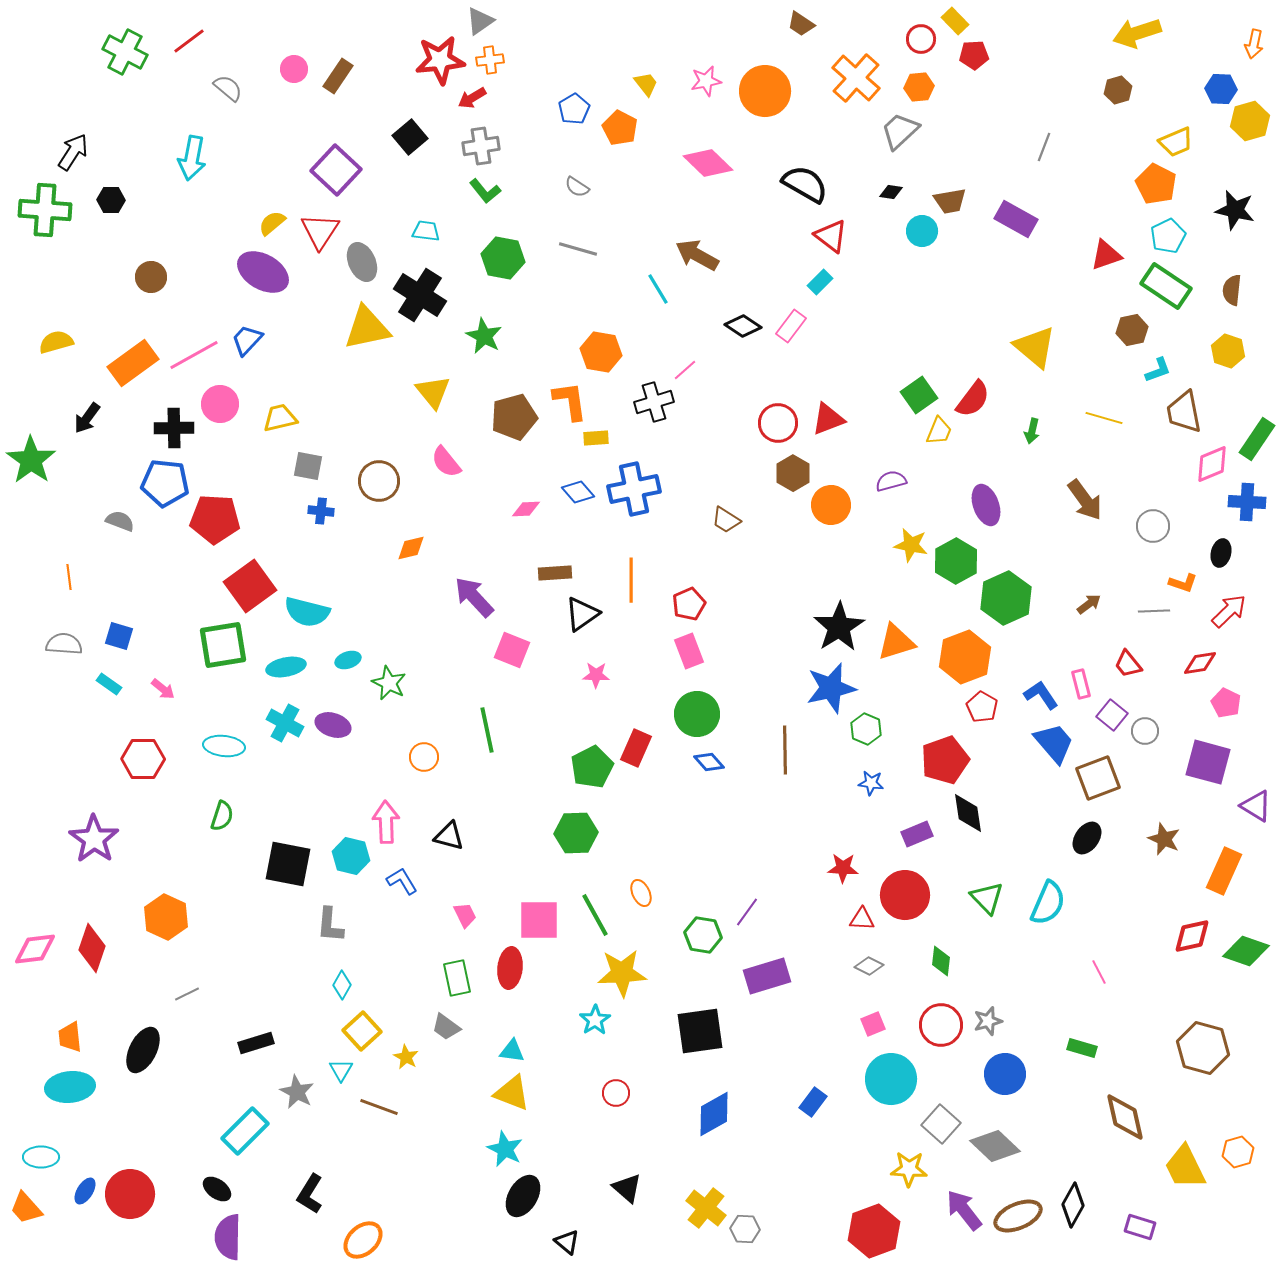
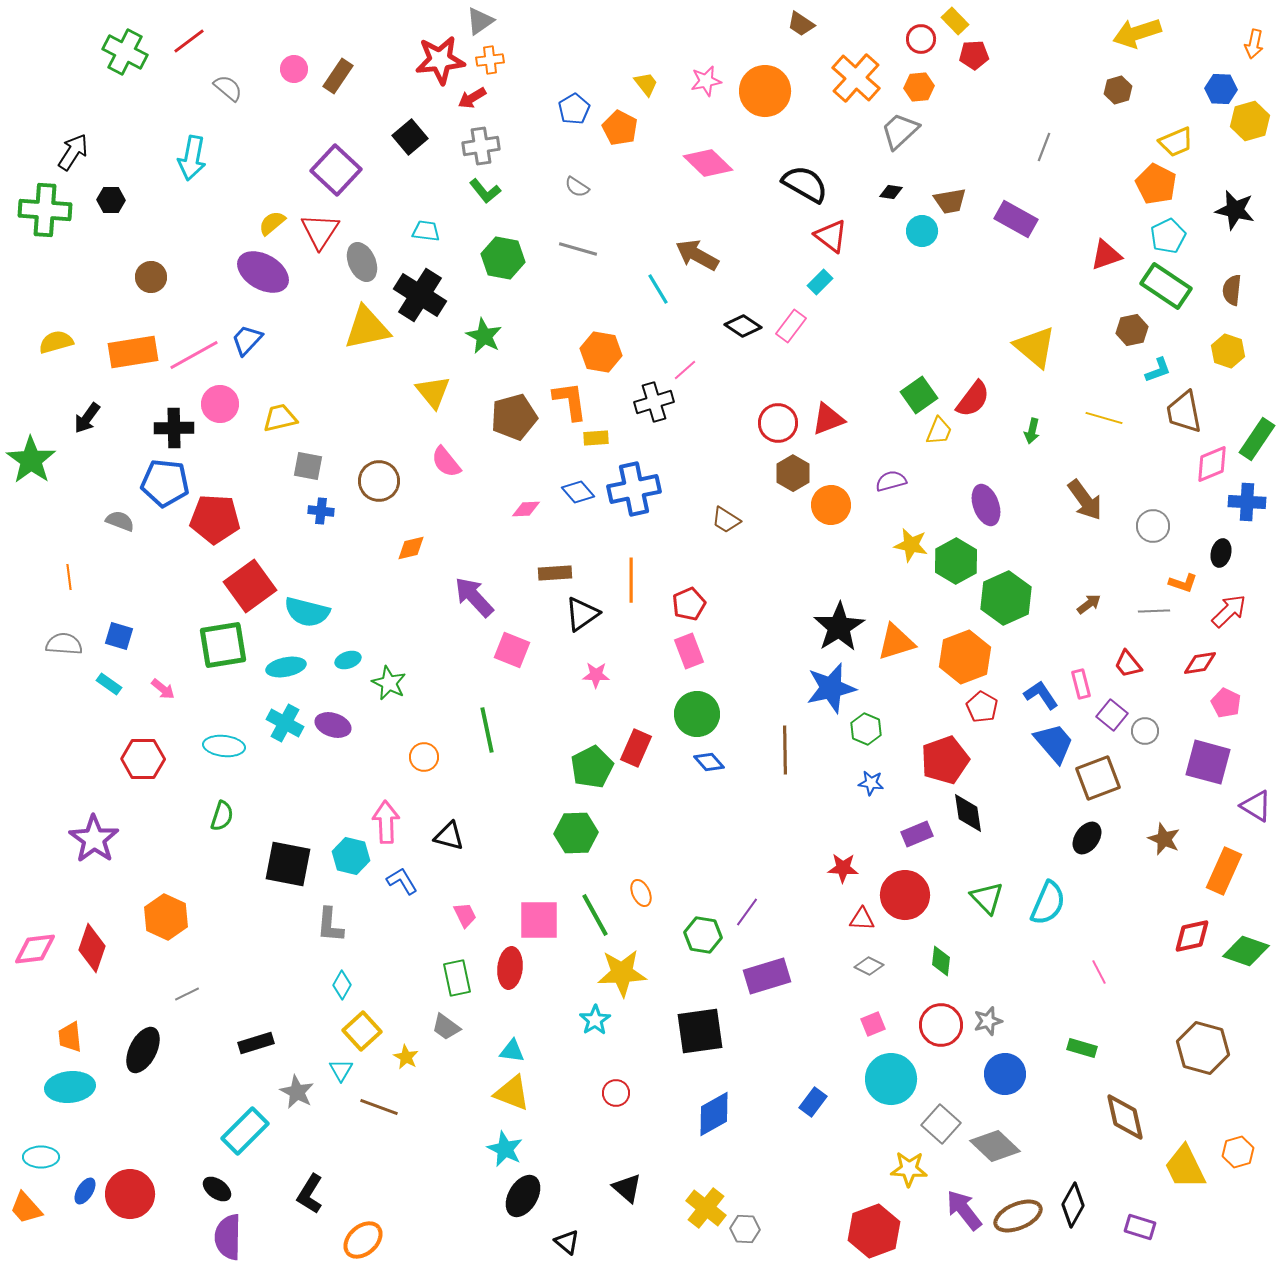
orange rectangle at (133, 363): moved 11 px up; rotated 27 degrees clockwise
